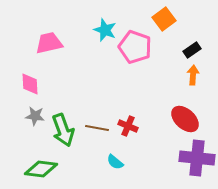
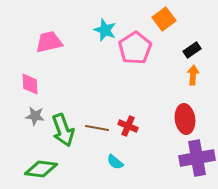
pink trapezoid: moved 1 px up
pink pentagon: moved 1 px down; rotated 20 degrees clockwise
red ellipse: rotated 40 degrees clockwise
purple cross: rotated 16 degrees counterclockwise
